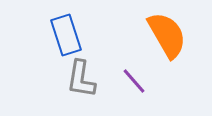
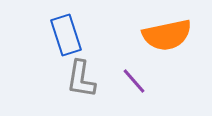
orange semicircle: rotated 108 degrees clockwise
